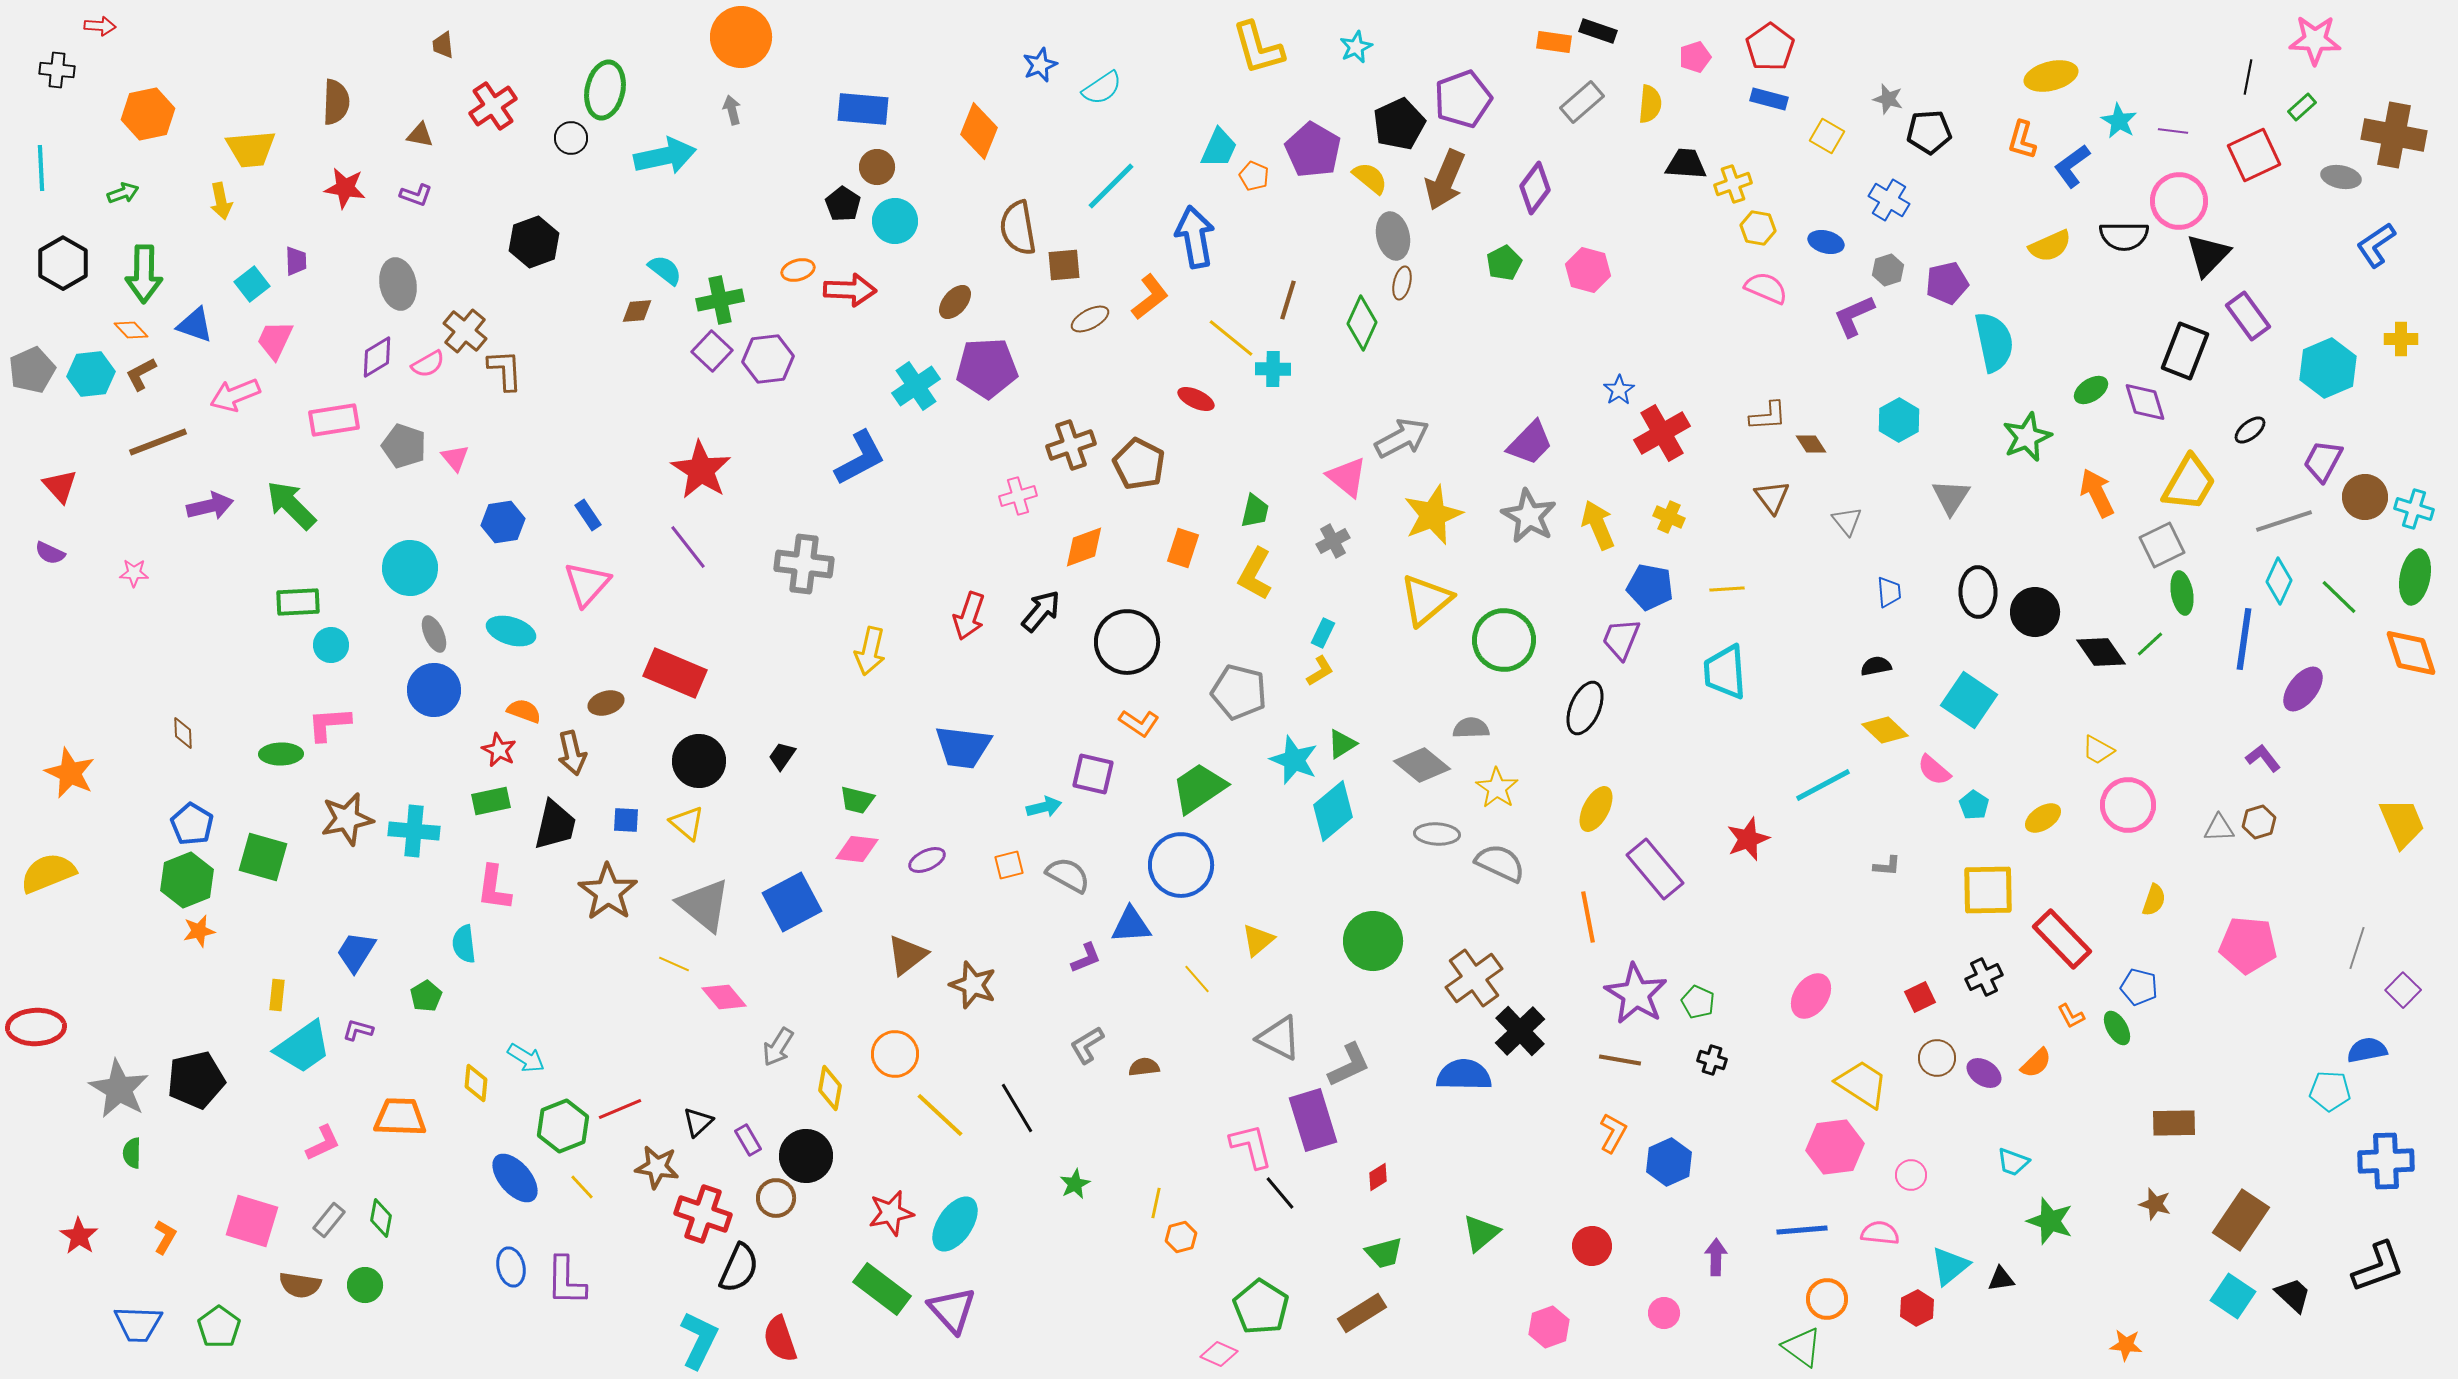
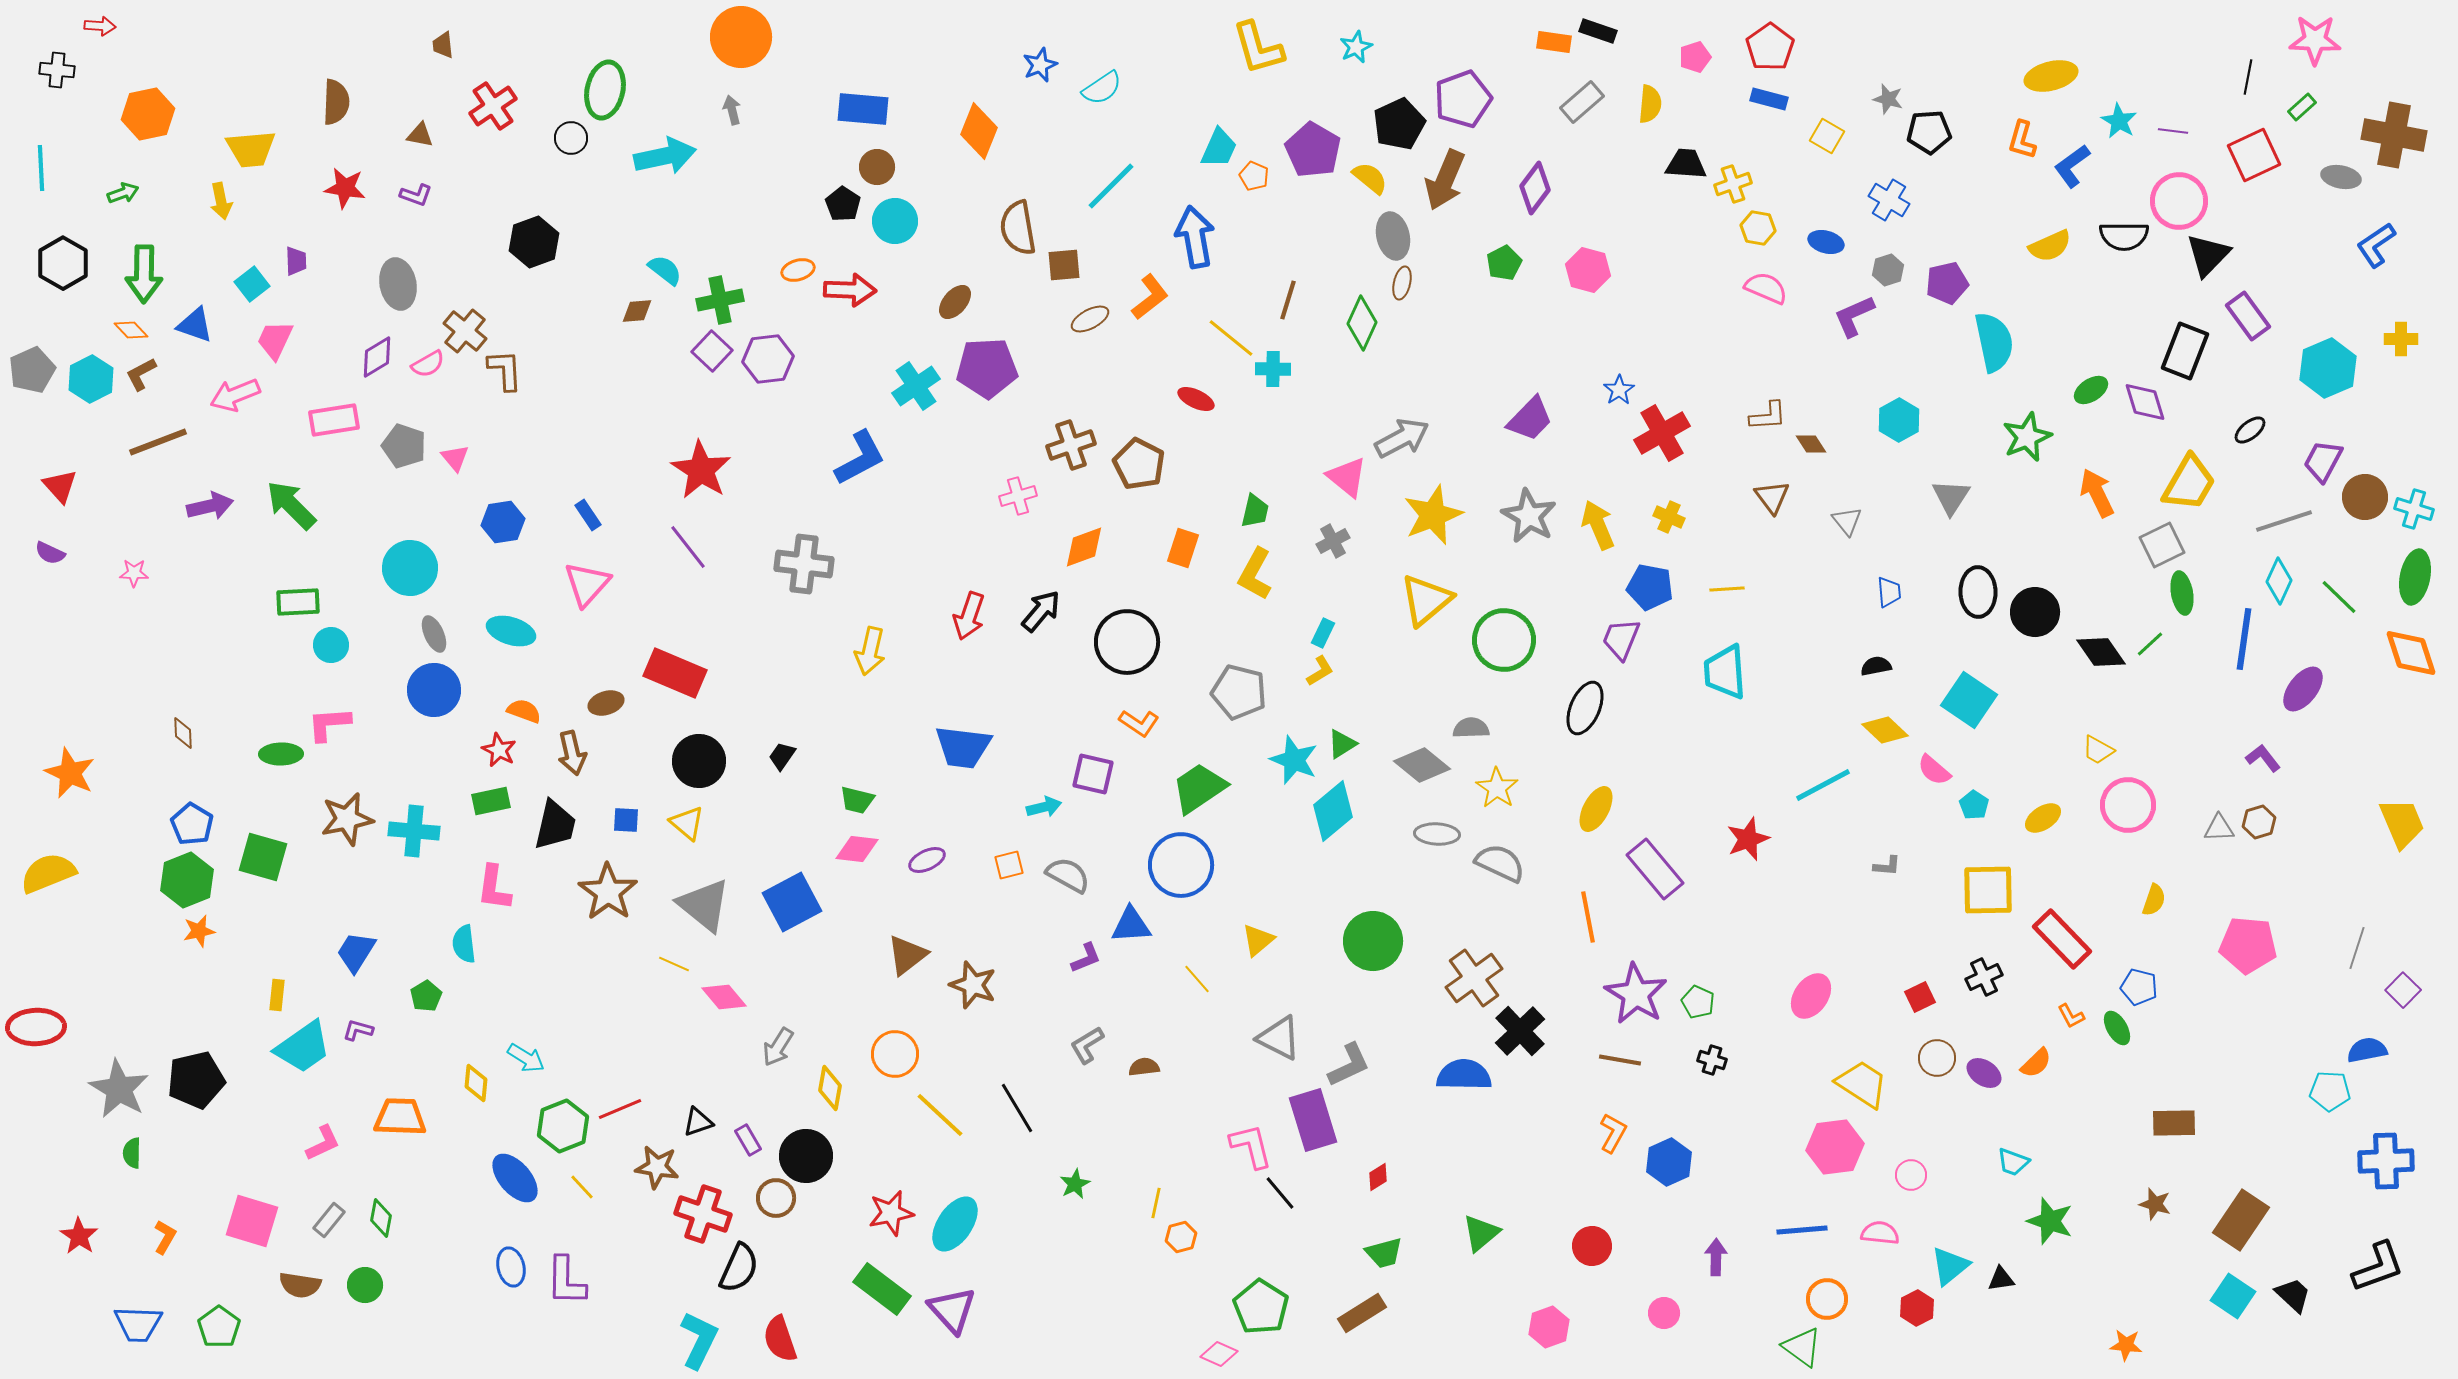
cyan hexagon at (91, 374): moved 5 px down; rotated 21 degrees counterclockwise
purple trapezoid at (1530, 443): moved 24 px up
black triangle at (698, 1122): rotated 24 degrees clockwise
